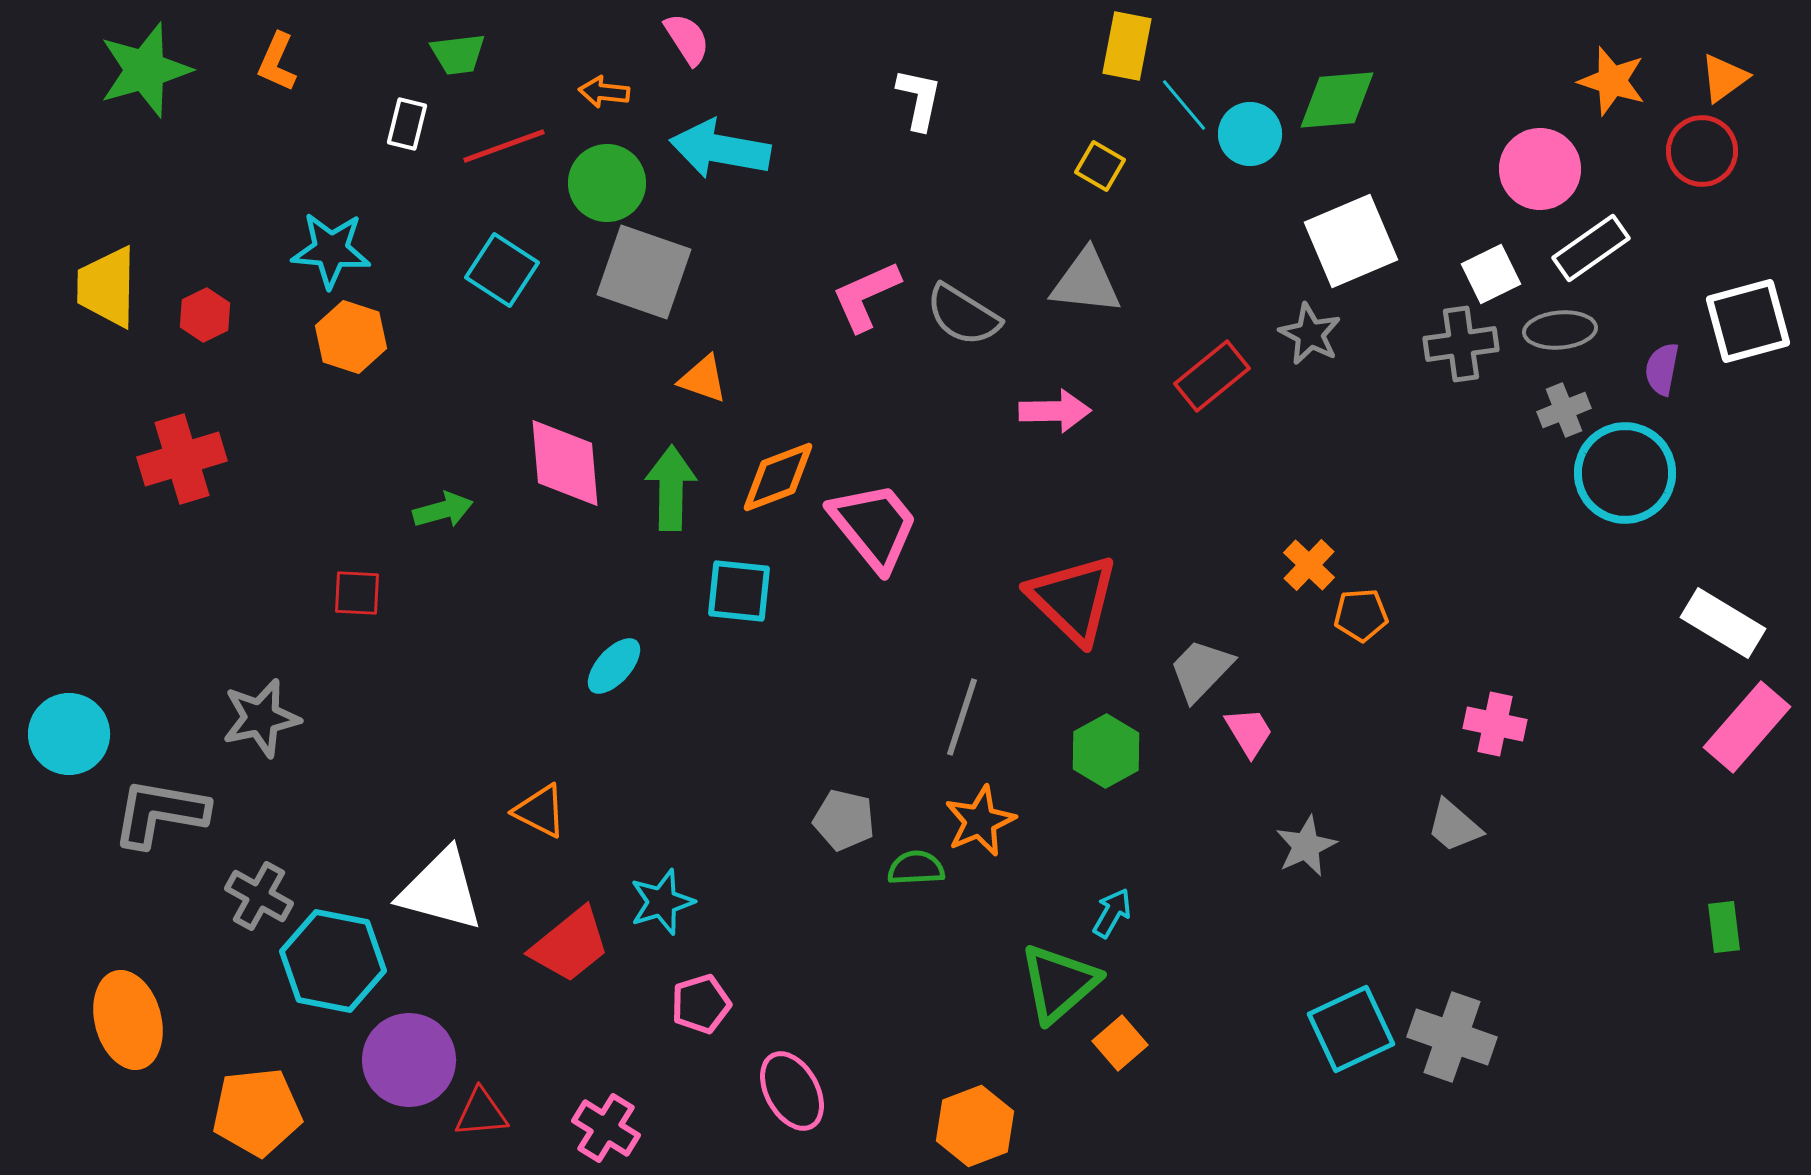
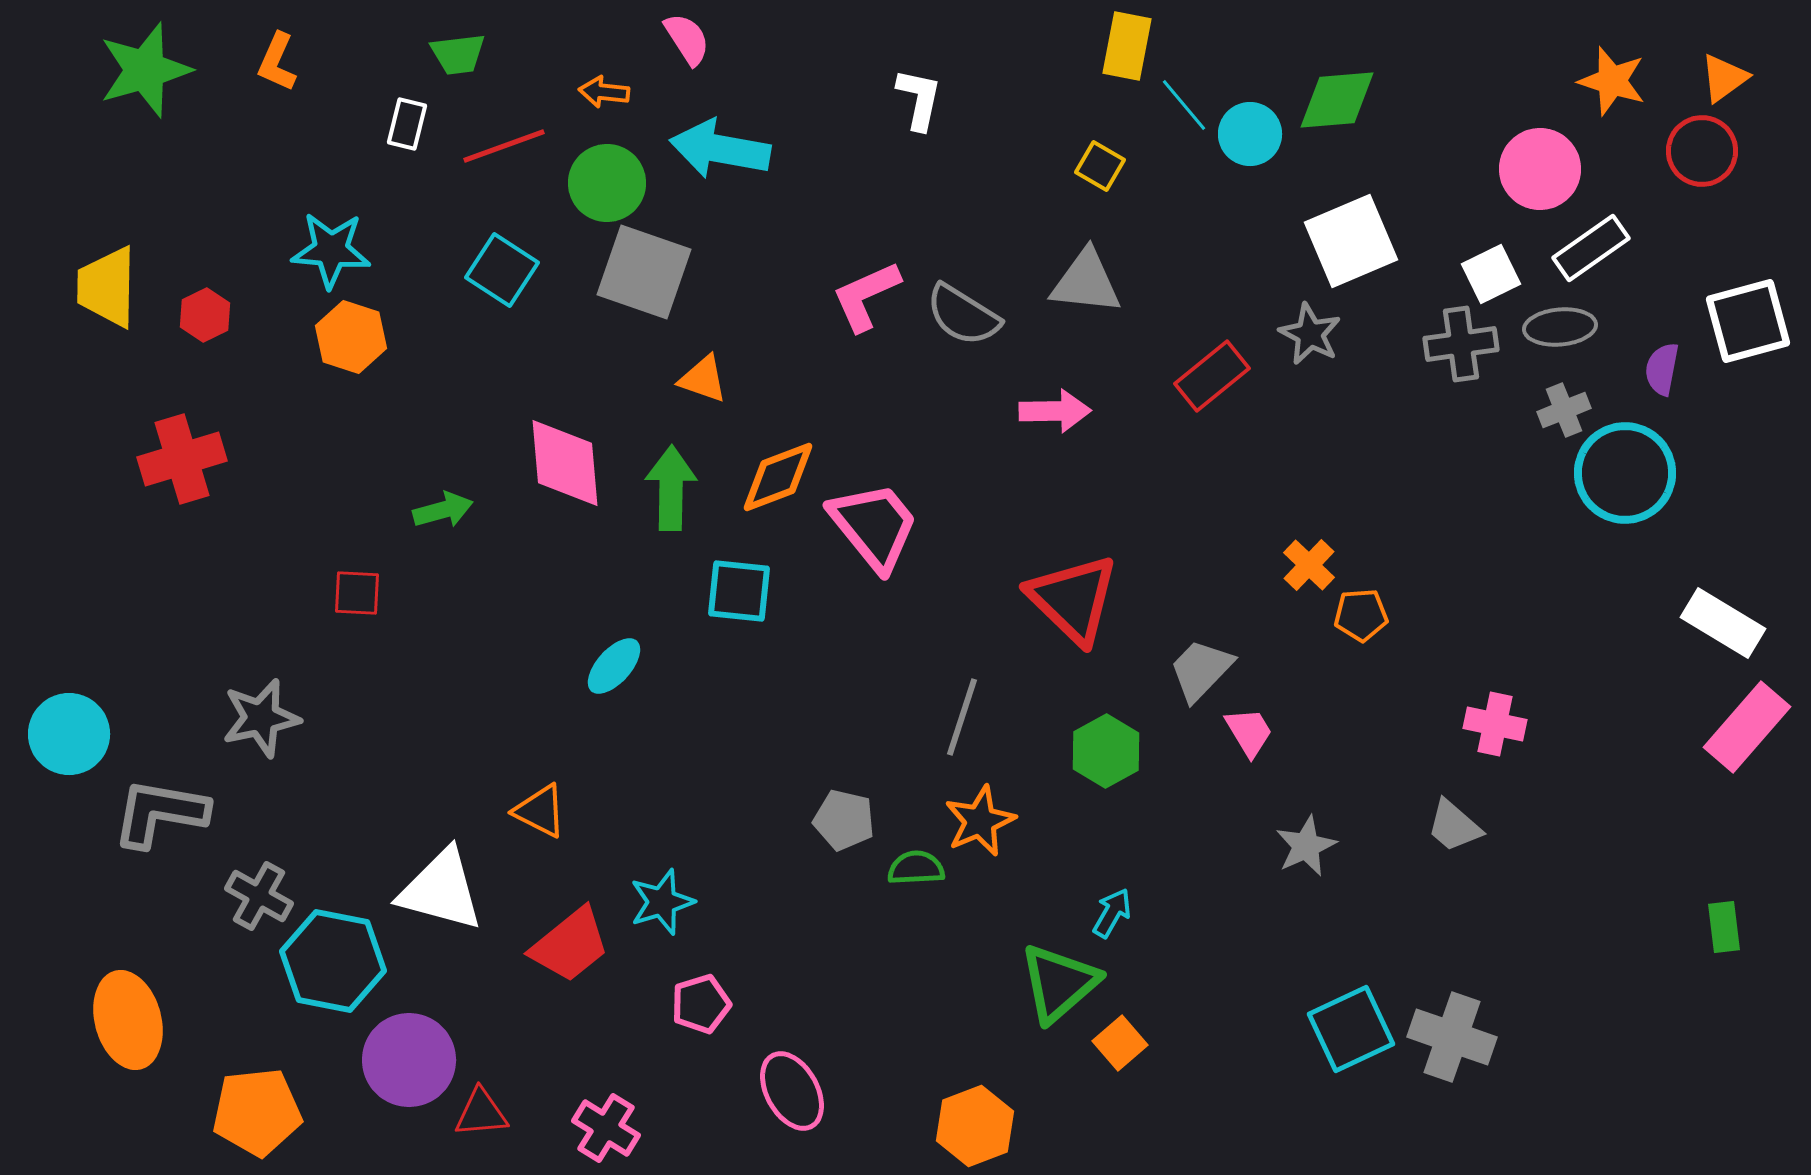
gray ellipse at (1560, 330): moved 3 px up
